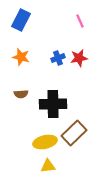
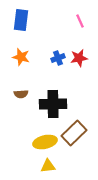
blue rectangle: rotated 20 degrees counterclockwise
